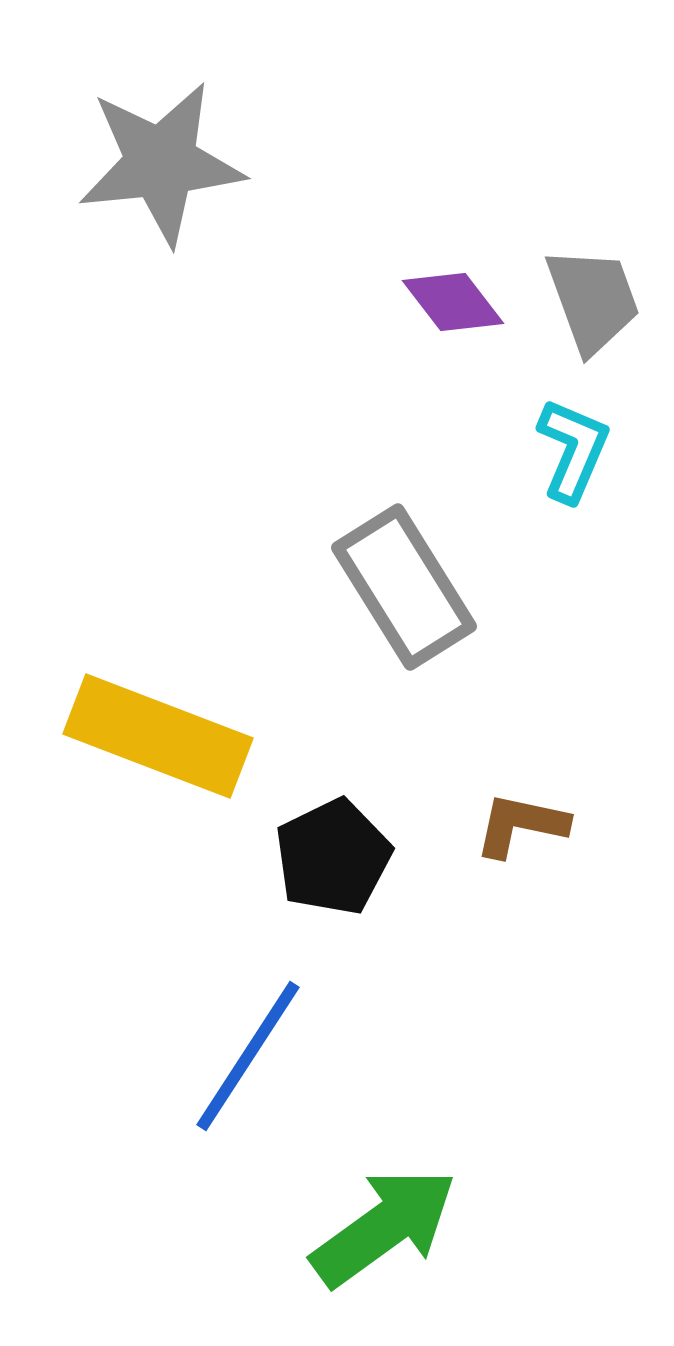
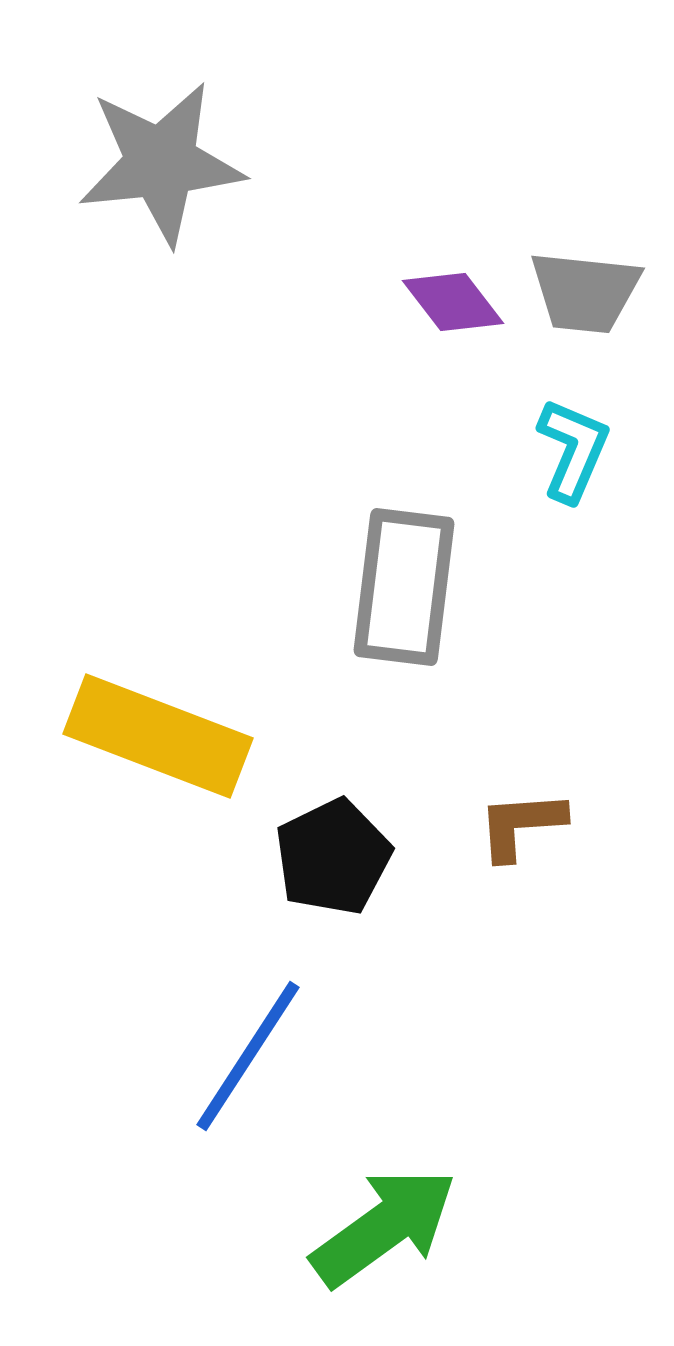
gray trapezoid: moved 8 px left, 8 px up; rotated 116 degrees clockwise
gray rectangle: rotated 39 degrees clockwise
brown L-shape: rotated 16 degrees counterclockwise
